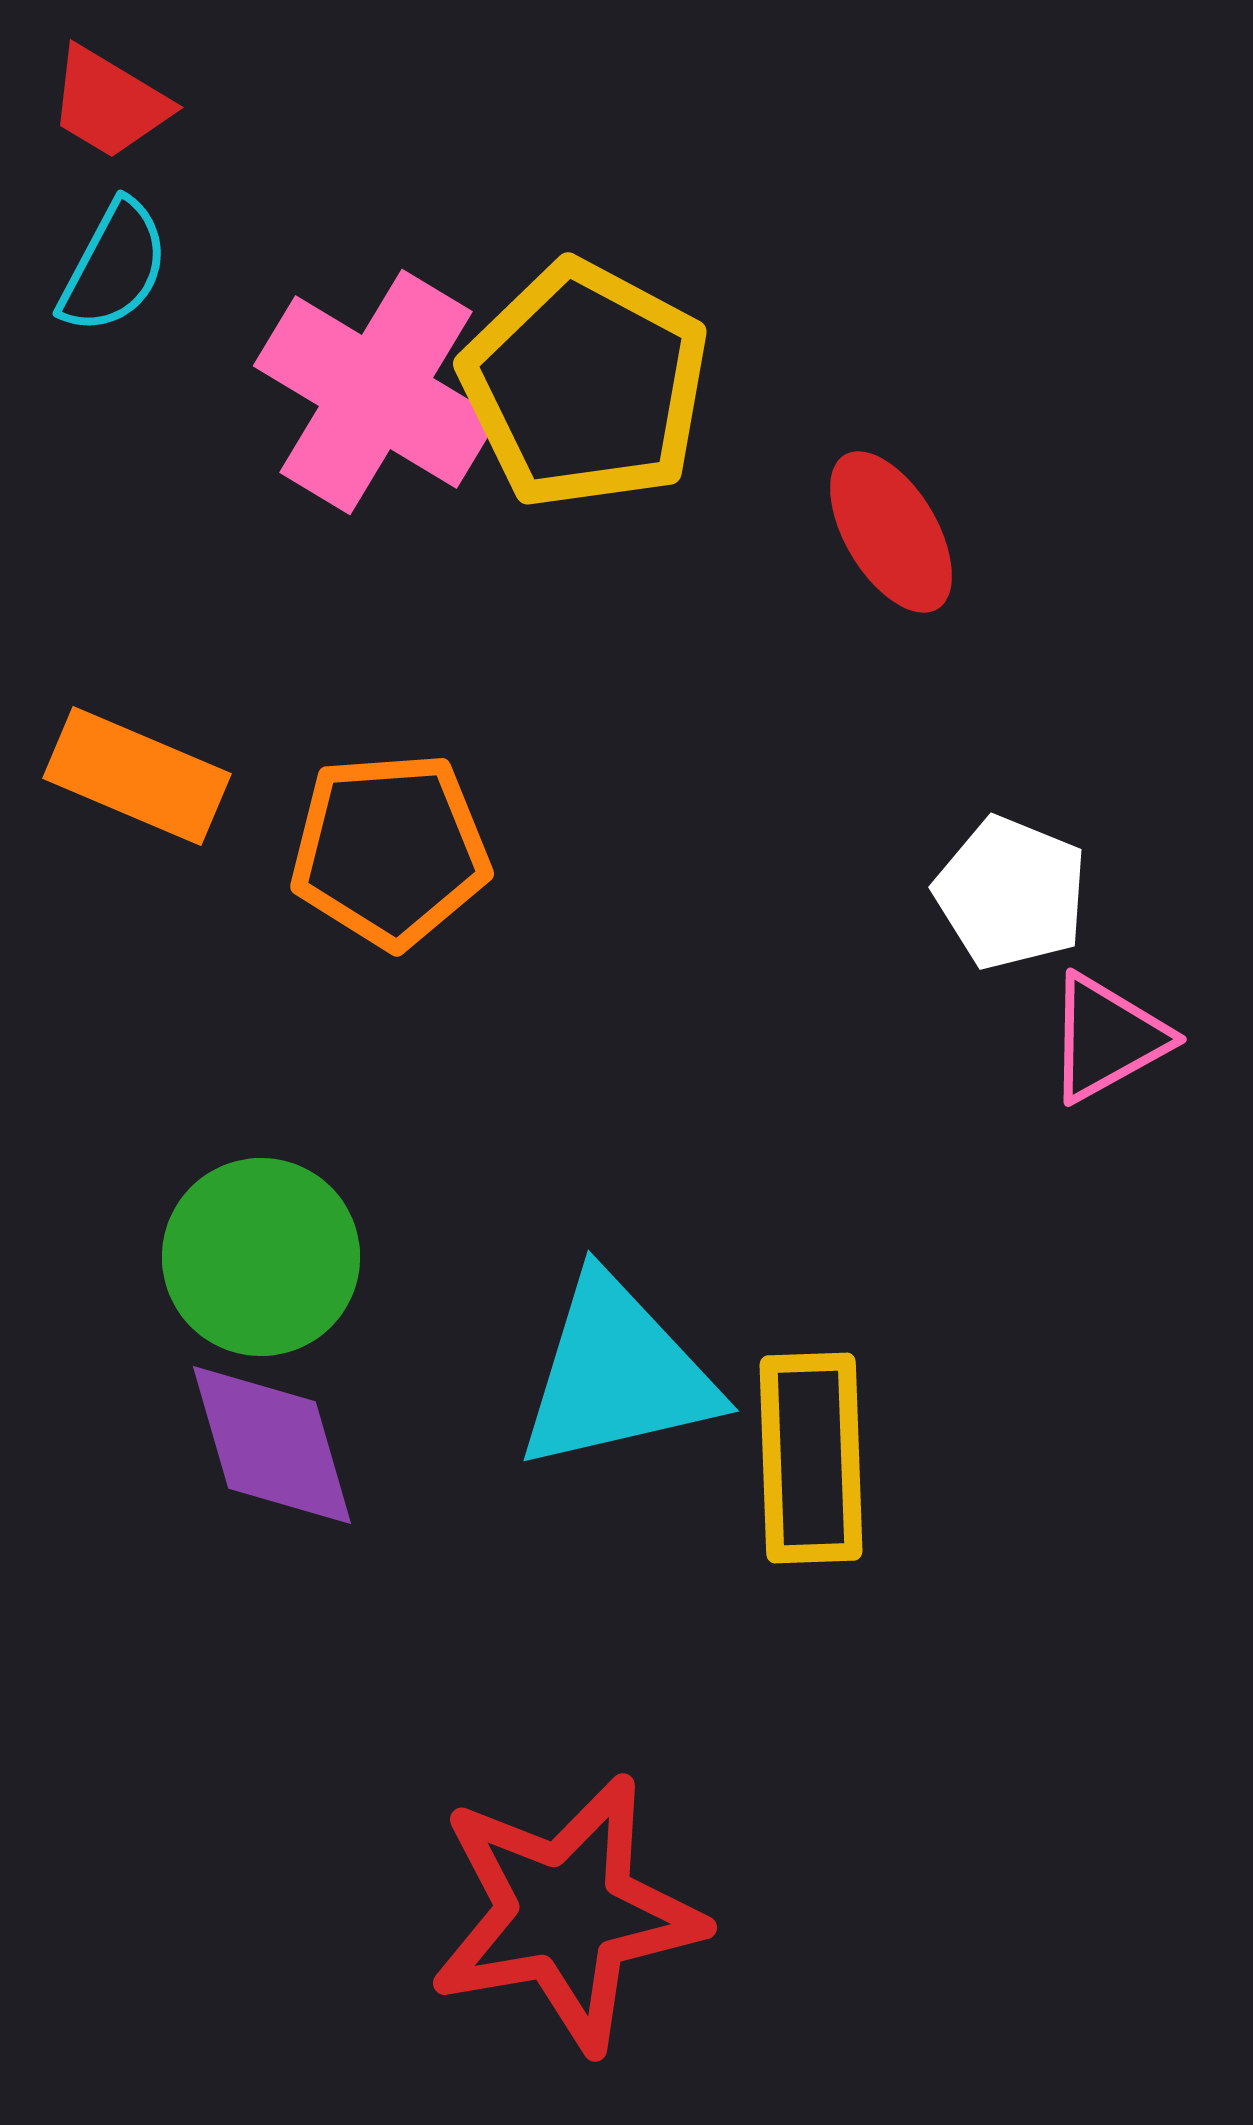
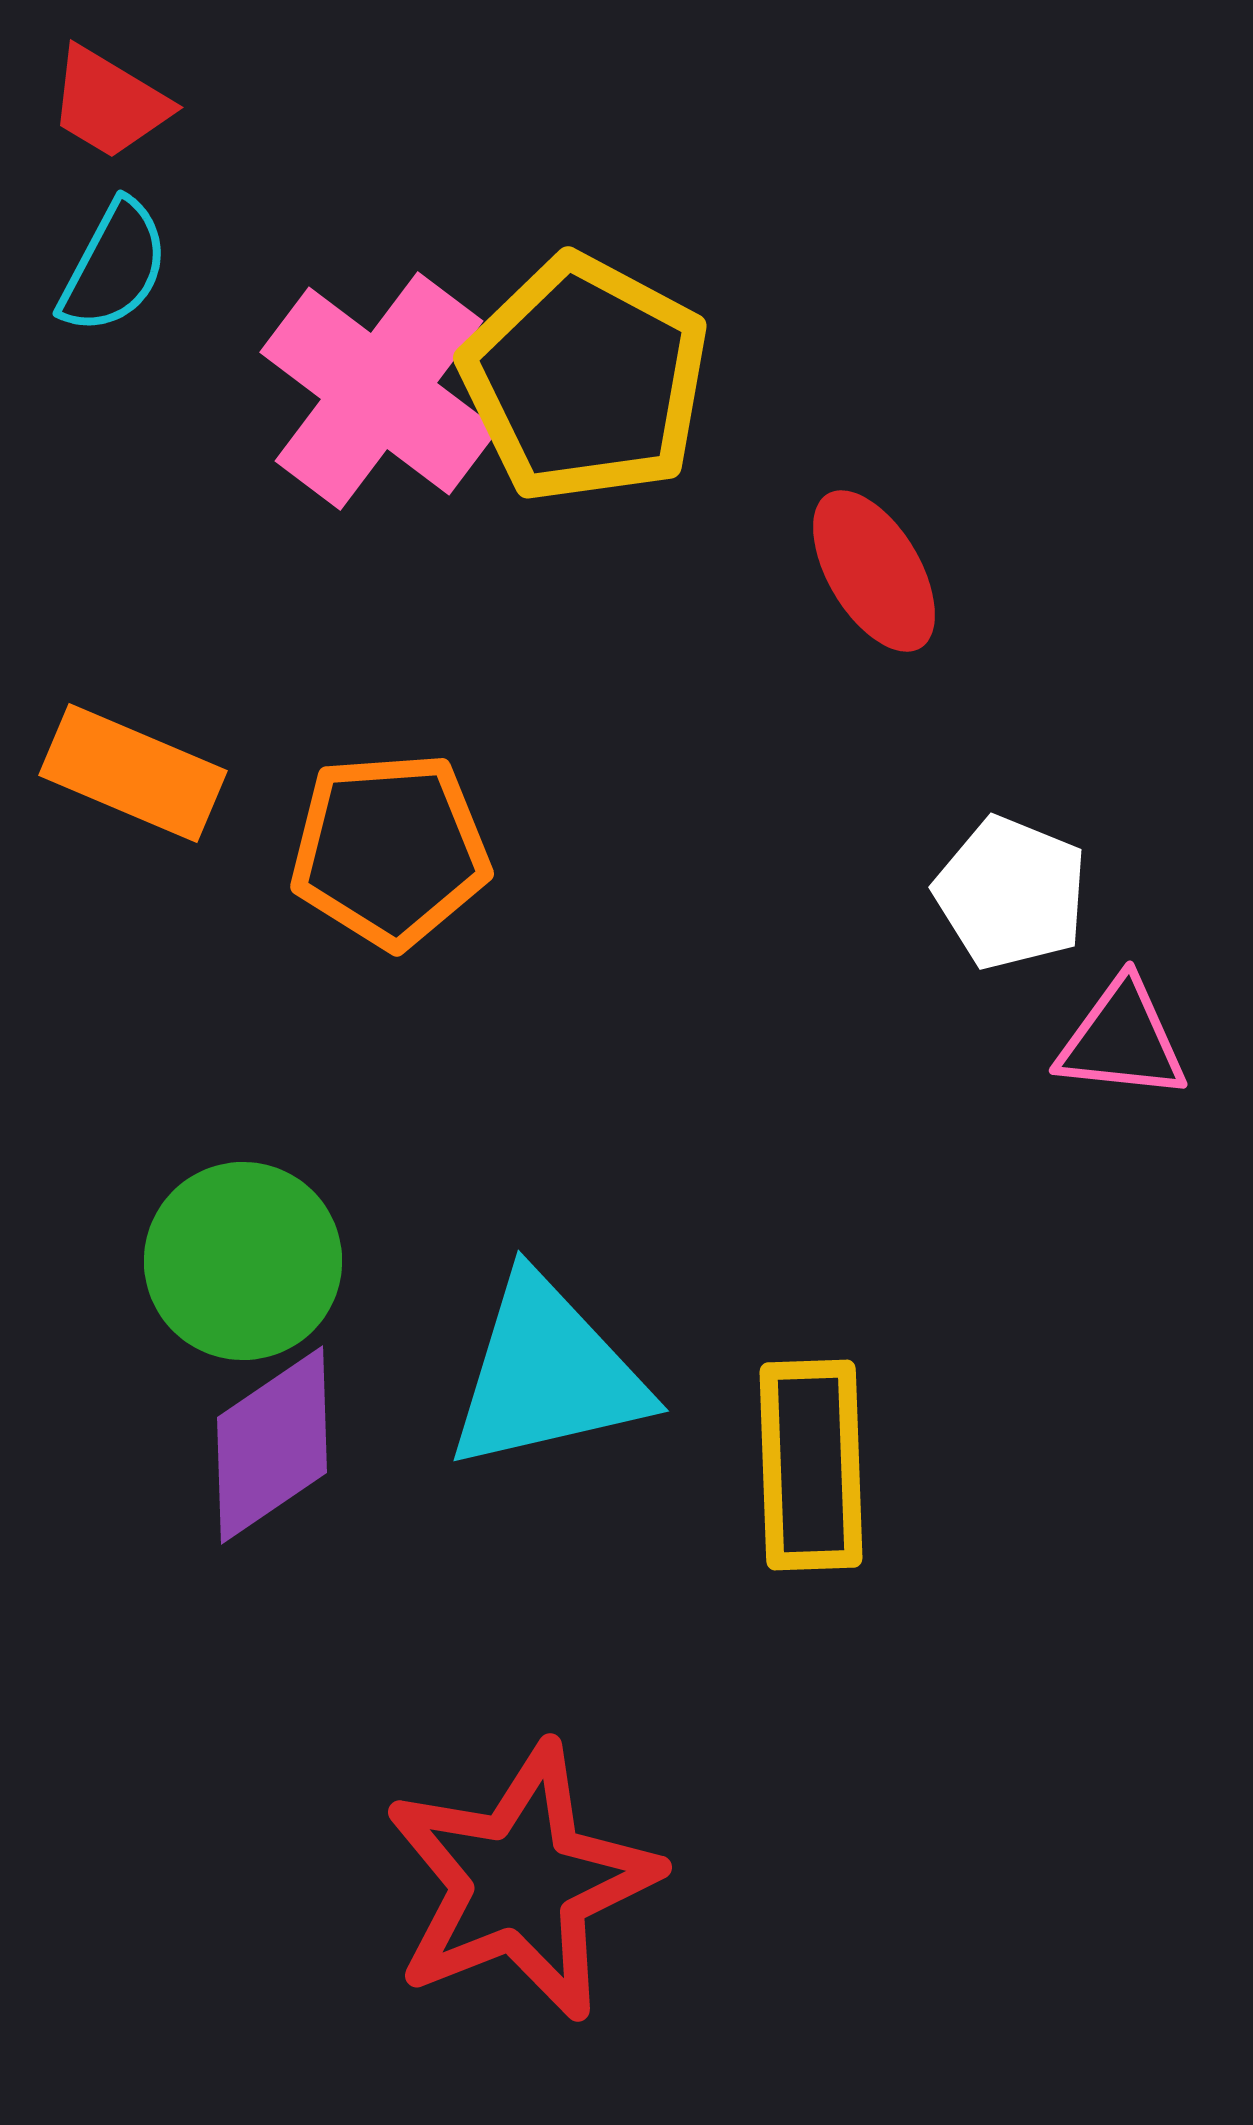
yellow pentagon: moved 6 px up
pink cross: moved 3 px right, 1 px up; rotated 6 degrees clockwise
red ellipse: moved 17 px left, 39 px down
orange rectangle: moved 4 px left, 3 px up
pink triangle: moved 15 px right, 2 px down; rotated 35 degrees clockwise
green circle: moved 18 px left, 4 px down
cyan triangle: moved 70 px left
purple diamond: rotated 72 degrees clockwise
yellow rectangle: moved 7 px down
red star: moved 45 px left, 31 px up; rotated 12 degrees counterclockwise
